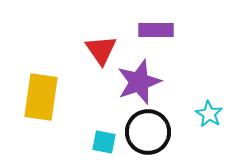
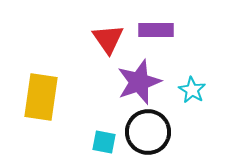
red triangle: moved 7 px right, 11 px up
cyan star: moved 17 px left, 24 px up
